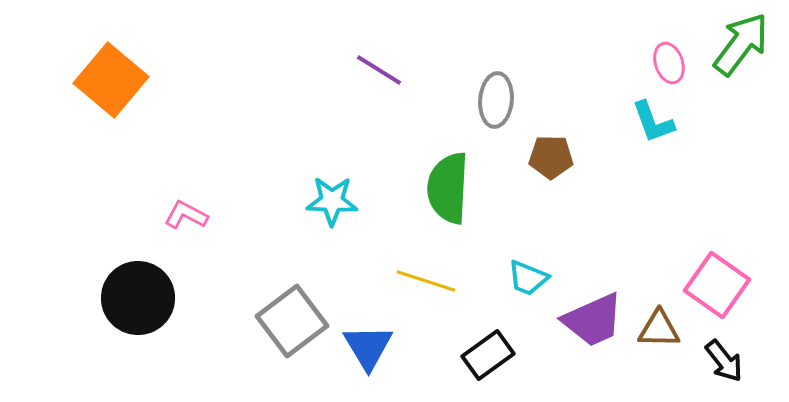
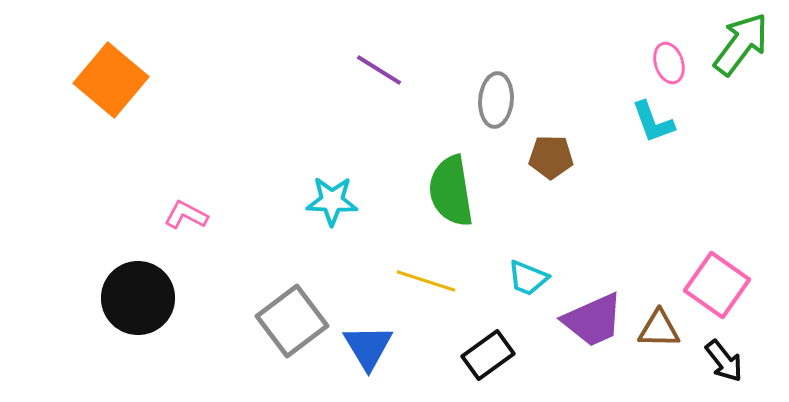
green semicircle: moved 3 px right, 3 px down; rotated 12 degrees counterclockwise
